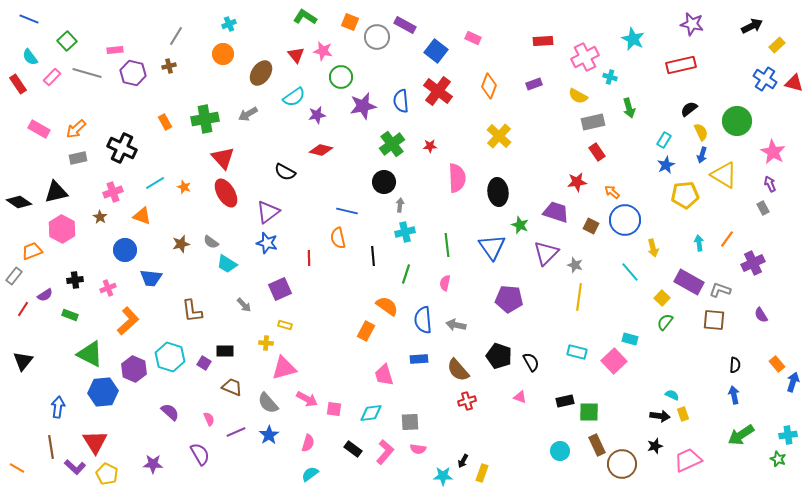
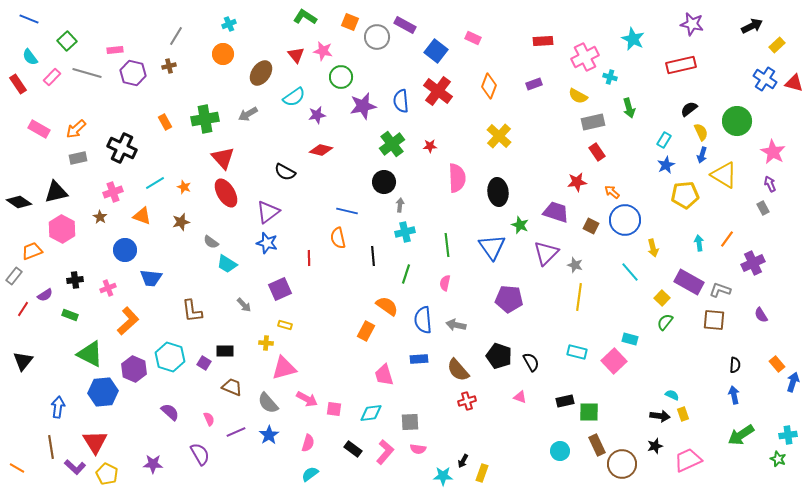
brown star at (181, 244): moved 22 px up
